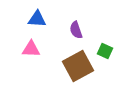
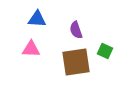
brown square: moved 2 px left, 4 px up; rotated 20 degrees clockwise
